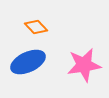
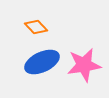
blue ellipse: moved 14 px right
